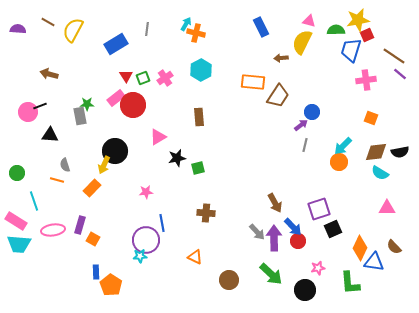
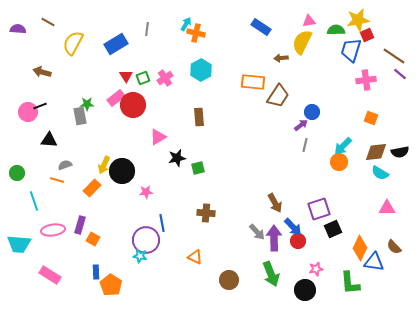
pink triangle at (309, 21): rotated 24 degrees counterclockwise
blue rectangle at (261, 27): rotated 30 degrees counterclockwise
yellow semicircle at (73, 30): moved 13 px down
brown arrow at (49, 74): moved 7 px left, 2 px up
black triangle at (50, 135): moved 1 px left, 5 px down
black circle at (115, 151): moved 7 px right, 20 px down
gray semicircle at (65, 165): rotated 88 degrees clockwise
pink rectangle at (16, 221): moved 34 px right, 54 px down
cyan star at (140, 256): rotated 16 degrees clockwise
pink star at (318, 268): moved 2 px left, 1 px down
green arrow at (271, 274): rotated 25 degrees clockwise
